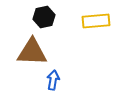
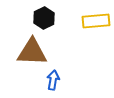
black hexagon: moved 1 px down; rotated 15 degrees counterclockwise
